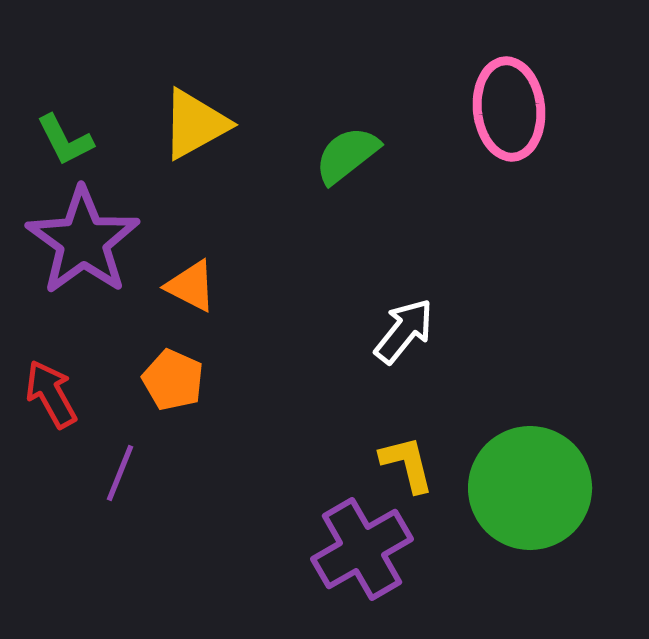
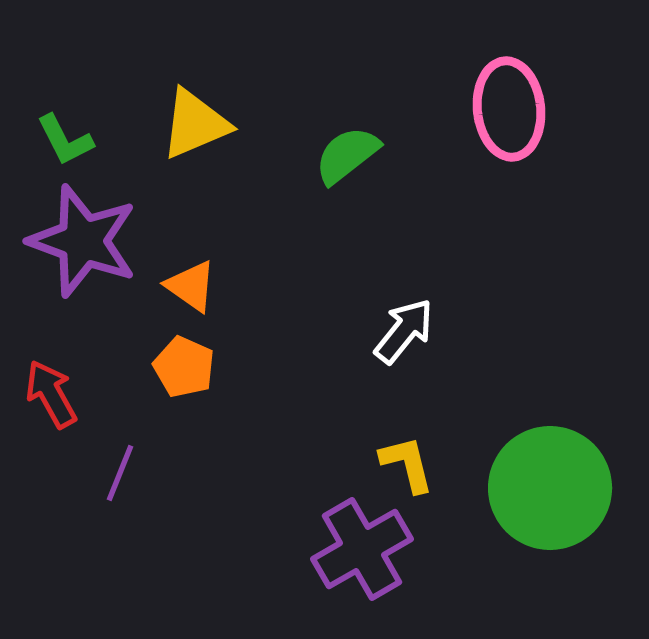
yellow triangle: rotated 6 degrees clockwise
purple star: rotated 16 degrees counterclockwise
orange triangle: rotated 8 degrees clockwise
orange pentagon: moved 11 px right, 13 px up
green circle: moved 20 px right
